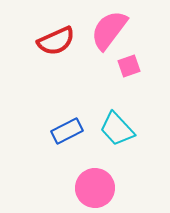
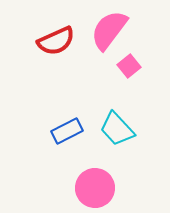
pink square: rotated 20 degrees counterclockwise
